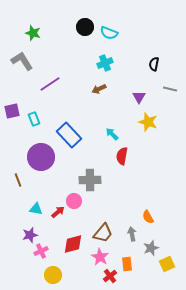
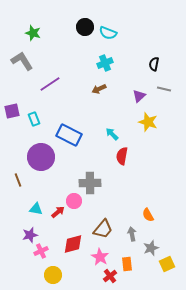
cyan semicircle: moved 1 px left
gray line: moved 6 px left
purple triangle: moved 1 px up; rotated 16 degrees clockwise
blue rectangle: rotated 20 degrees counterclockwise
gray cross: moved 3 px down
orange semicircle: moved 2 px up
brown trapezoid: moved 4 px up
